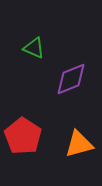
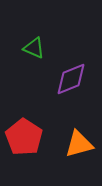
red pentagon: moved 1 px right, 1 px down
